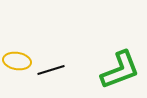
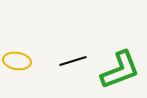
black line: moved 22 px right, 9 px up
